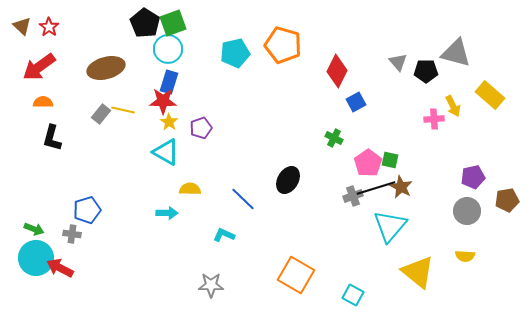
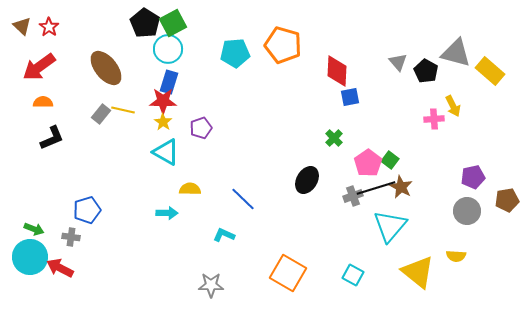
green square at (173, 23): rotated 8 degrees counterclockwise
cyan pentagon at (235, 53): rotated 8 degrees clockwise
brown ellipse at (106, 68): rotated 66 degrees clockwise
red diamond at (337, 71): rotated 24 degrees counterclockwise
black pentagon at (426, 71): rotated 30 degrees clockwise
yellow rectangle at (490, 95): moved 24 px up
blue square at (356, 102): moved 6 px left, 5 px up; rotated 18 degrees clockwise
yellow star at (169, 122): moved 6 px left
black L-shape at (52, 138): rotated 128 degrees counterclockwise
green cross at (334, 138): rotated 18 degrees clockwise
green square at (390, 160): rotated 24 degrees clockwise
black ellipse at (288, 180): moved 19 px right
gray cross at (72, 234): moved 1 px left, 3 px down
yellow semicircle at (465, 256): moved 9 px left
cyan circle at (36, 258): moved 6 px left, 1 px up
orange square at (296, 275): moved 8 px left, 2 px up
cyan square at (353, 295): moved 20 px up
